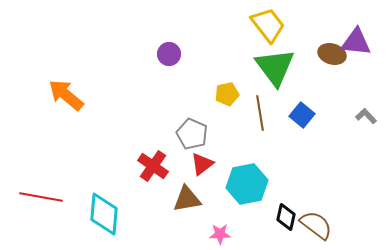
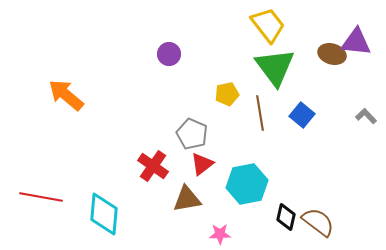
brown semicircle: moved 2 px right, 3 px up
